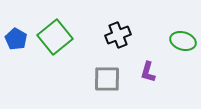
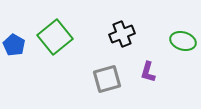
black cross: moved 4 px right, 1 px up
blue pentagon: moved 2 px left, 6 px down
gray square: rotated 16 degrees counterclockwise
